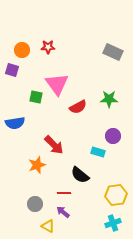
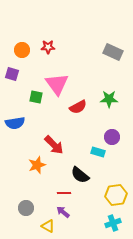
purple square: moved 4 px down
purple circle: moved 1 px left, 1 px down
gray circle: moved 9 px left, 4 px down
